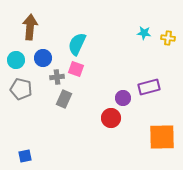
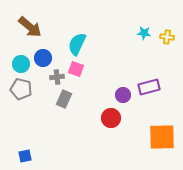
brown arrow: rotated 125 degrees clockwise
yellow cross: moved 1 px left, 1 px up
cyan circle: moved 5 px right, 4 px down
purple circle: moved 3 px up
